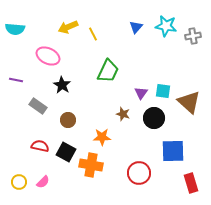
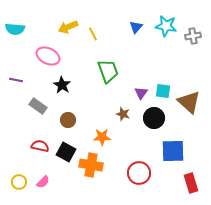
green trapezoid: rotated 45 degrees counterclockwise
